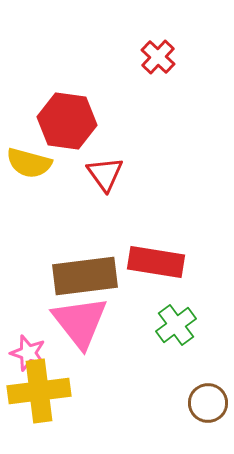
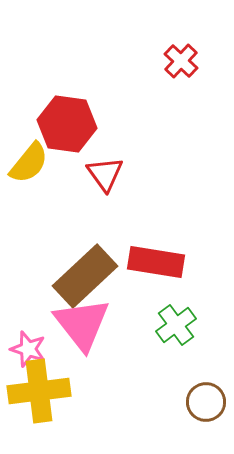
red cross: moved 23 px right, 4 px down
red hexagon: moved 3 px down
yellow semicircle: rotated 66 degrees counterclockwise
brown rectangle: rotated 36 degrees counterclockwise
pink triangle: moved 2 px right, 2 px down
pink star: moved 4 px up
brown circle: moved 2 px left, 1 px up
